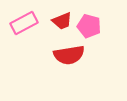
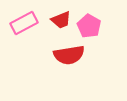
red trapezoid: moved 1 px left, 1 px up
pink pentagon: rotated 15 degrees clockwise
